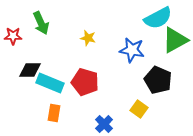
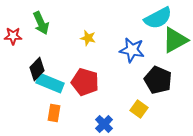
black diamond: moved 7 px right, 1 px up; rotated 45 degrees counterclockwise
